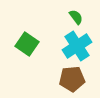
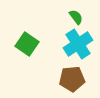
cyan cross: moved 1 px right, 2 px up
